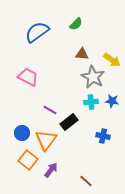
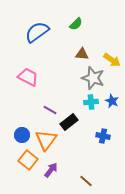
gray star: moved 1 px down; rotated 10 degrees counterclockwise
blue star: rotated 16 degrees clockwise
blue circle: moved 2 px down
